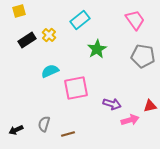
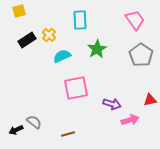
cyan rectangle: rotated 54 degrees counterclockwise
gray pentagon: moved 2 px left, 1 px up; rotated 25 degrees clockwise
cyan semicircle: moved 12 px right, 15 px up
red triangle: moved 6 px up
gray semicircle: moved 10 px left, 2 px up; rotated 112 degrees clockwise
